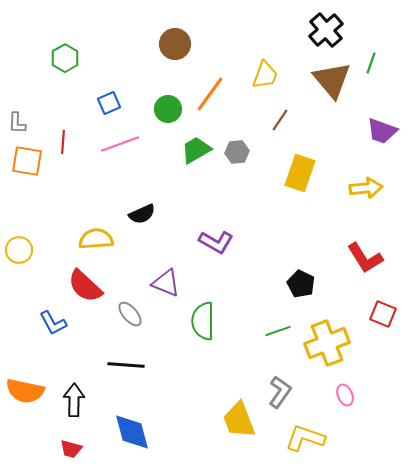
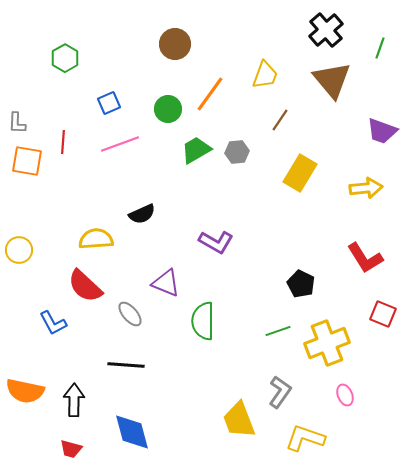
green line at (371, 63): moved 9 px right, 15 px up
yellow rectangle at (300, 173): rotated 12 degrees clockwise
